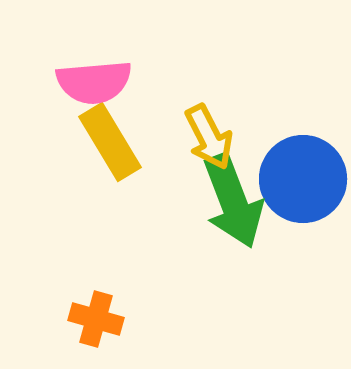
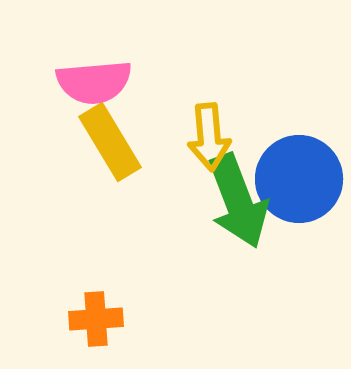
yellow arrow: rotated 22 degrees clockwise
blue circle: moved 4 px left
green arrow: moved 5 px right
orange cross: rotated 20 degrees counterclockwise
